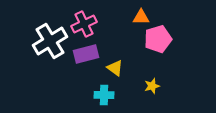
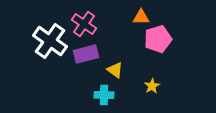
pink cross: rotated 30 degrees counterclockwise
white cross: rotated 24 degrees counterclockwise
yellow triangle: moved 2 px down
yellow star: rotated 14 degrees counterclockwise
